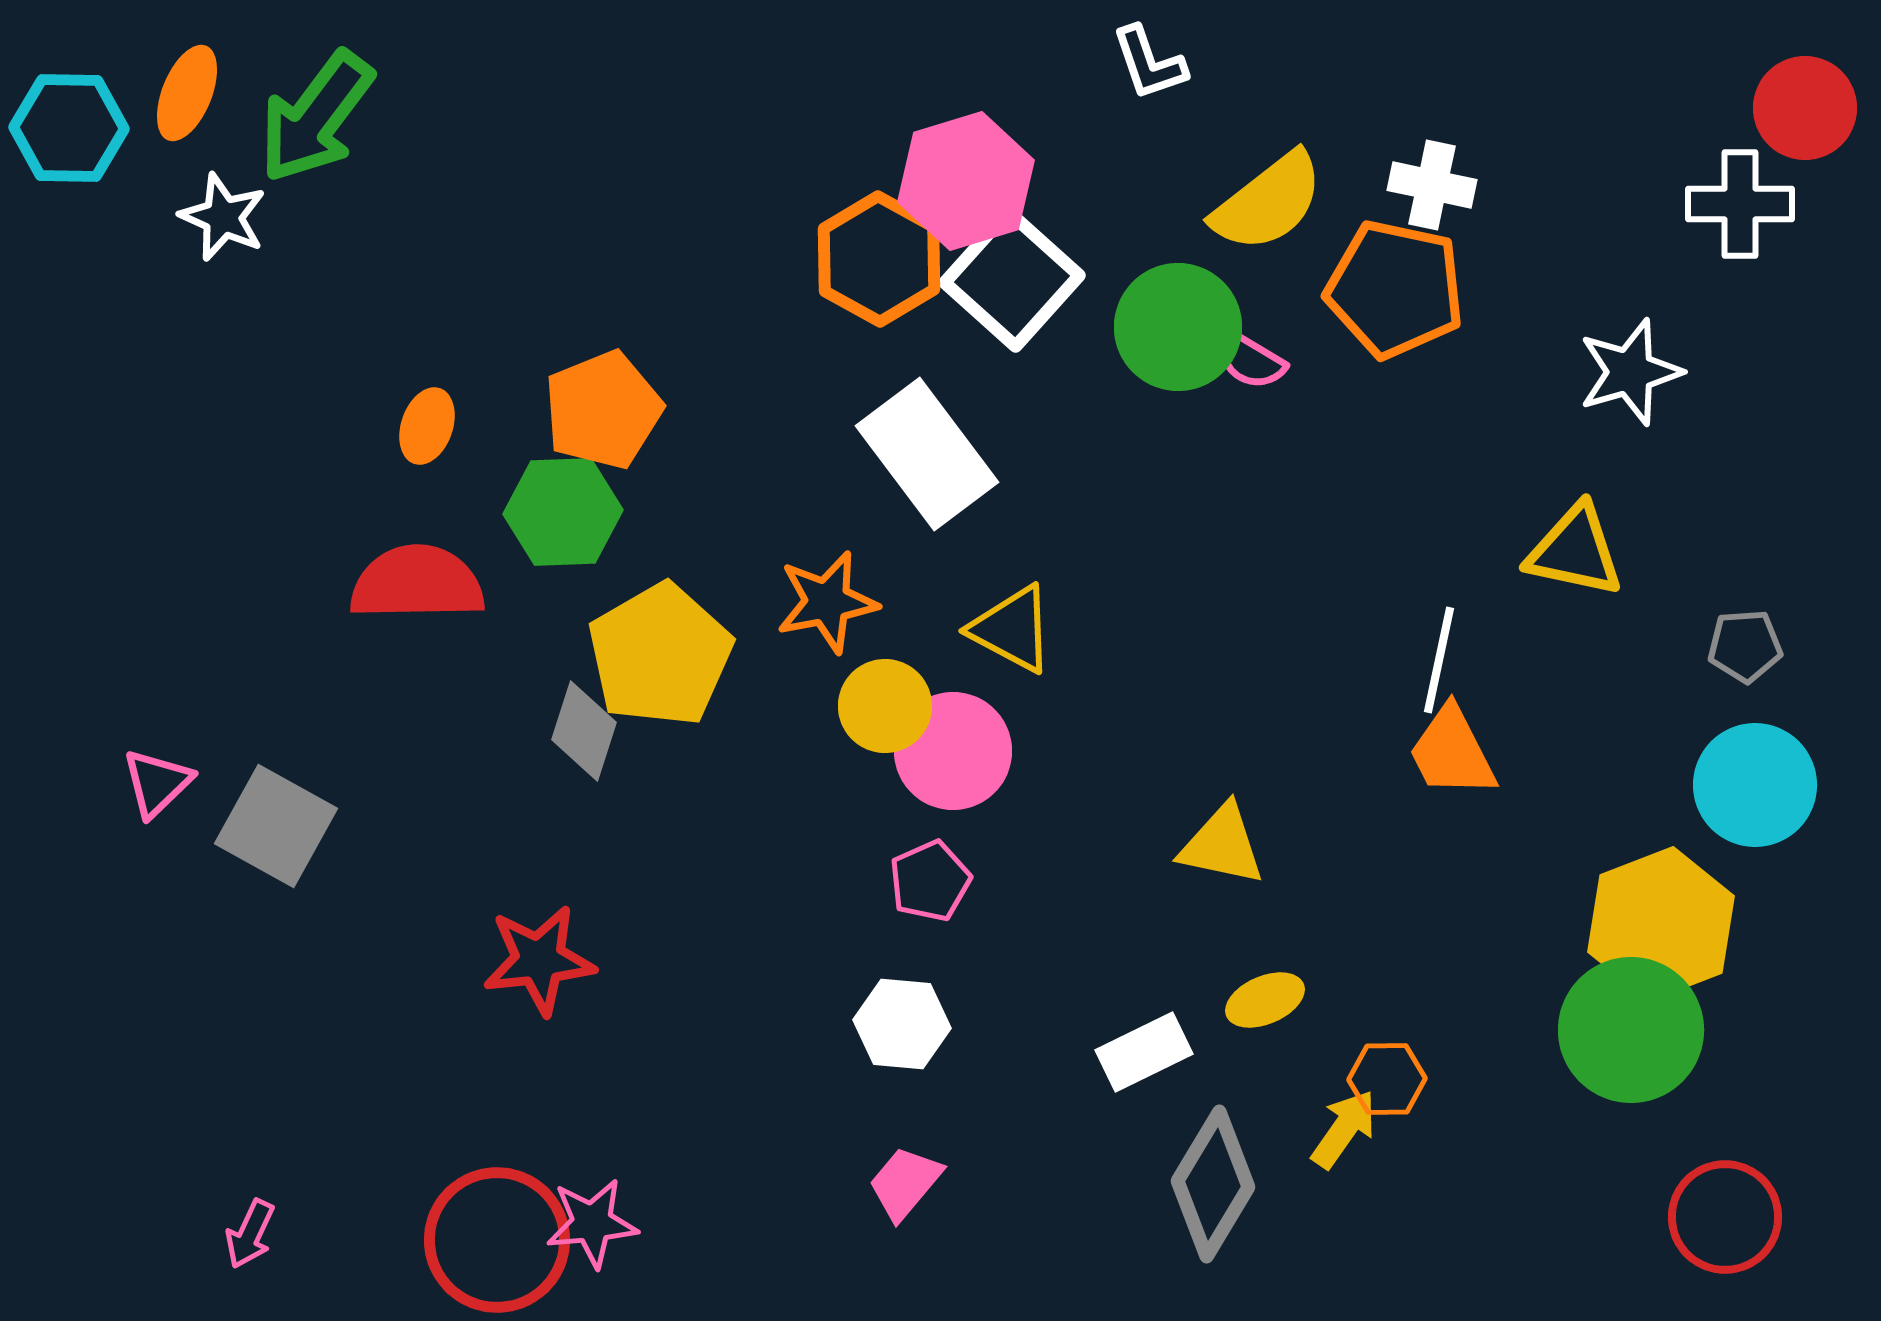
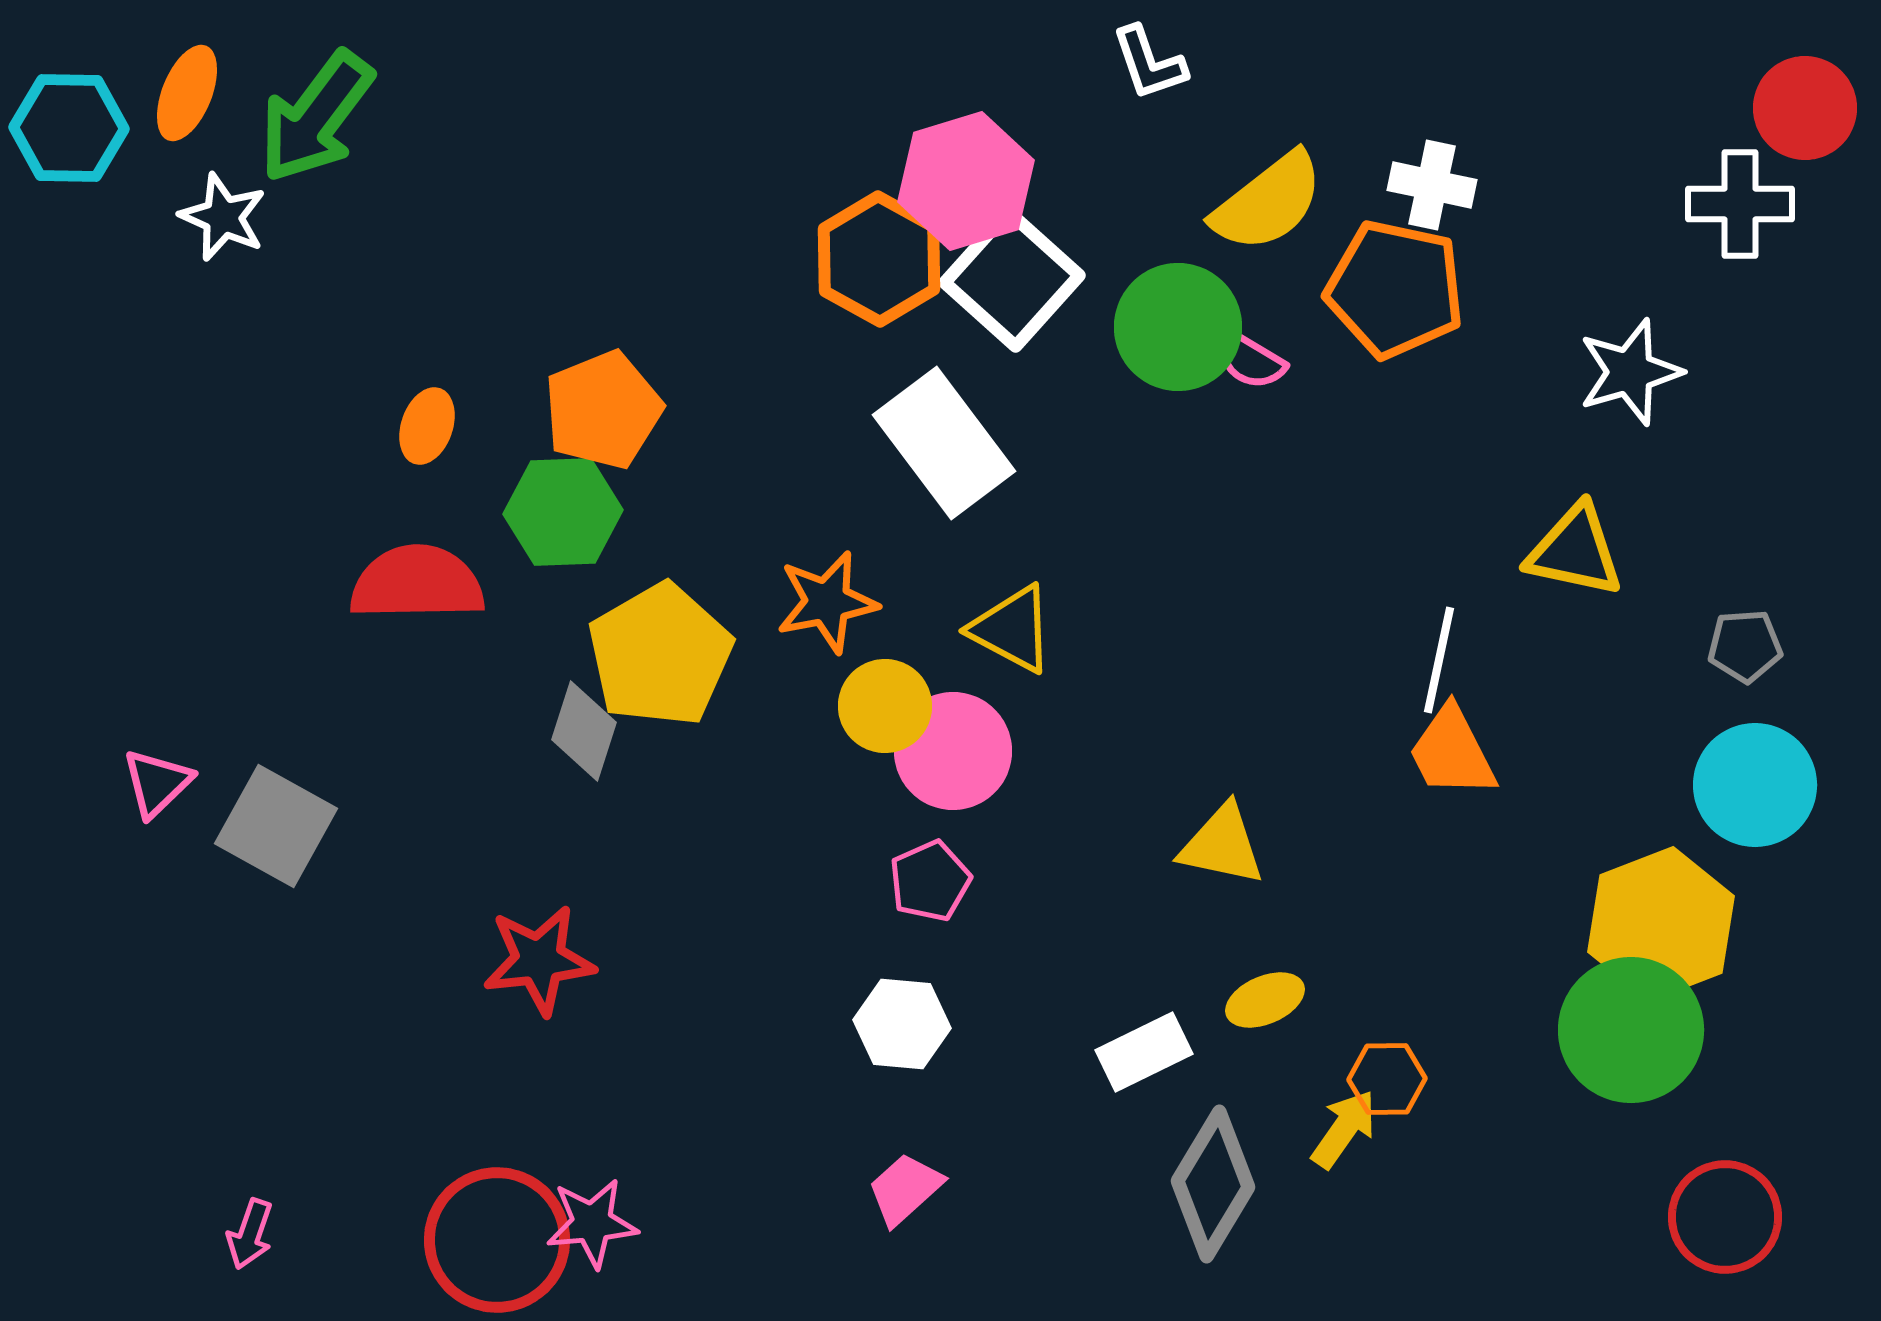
white rectangle at (927, 454): moved 17 px right, 11 px up
pink trapezoid at (905, 1183): moved 6 px down; rotated 8 degrees clockwise
pink arrow at (250, 1234): rotated 6 degrees counterclockwise
